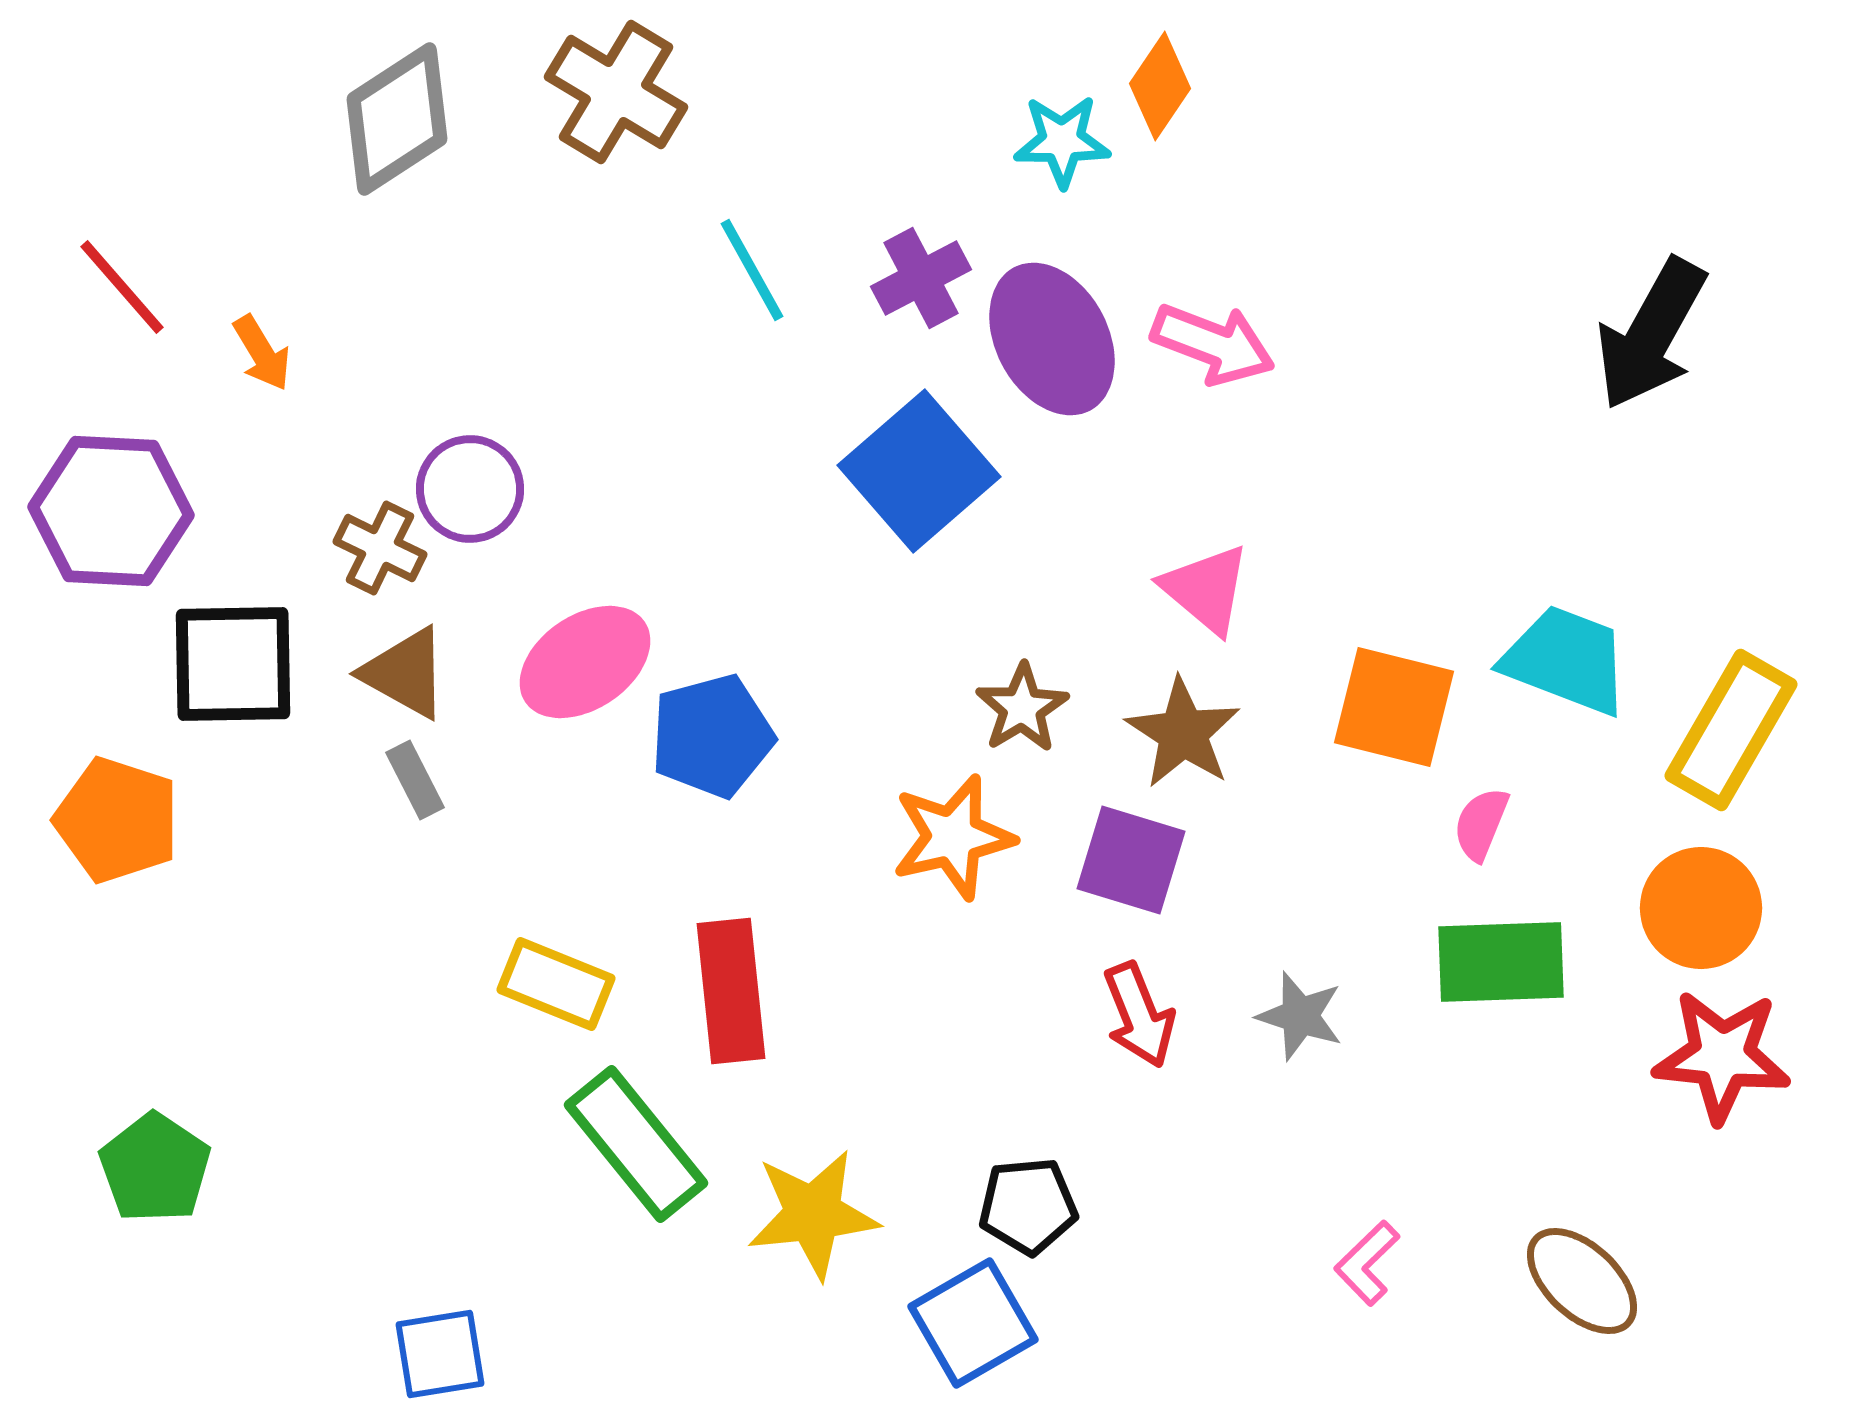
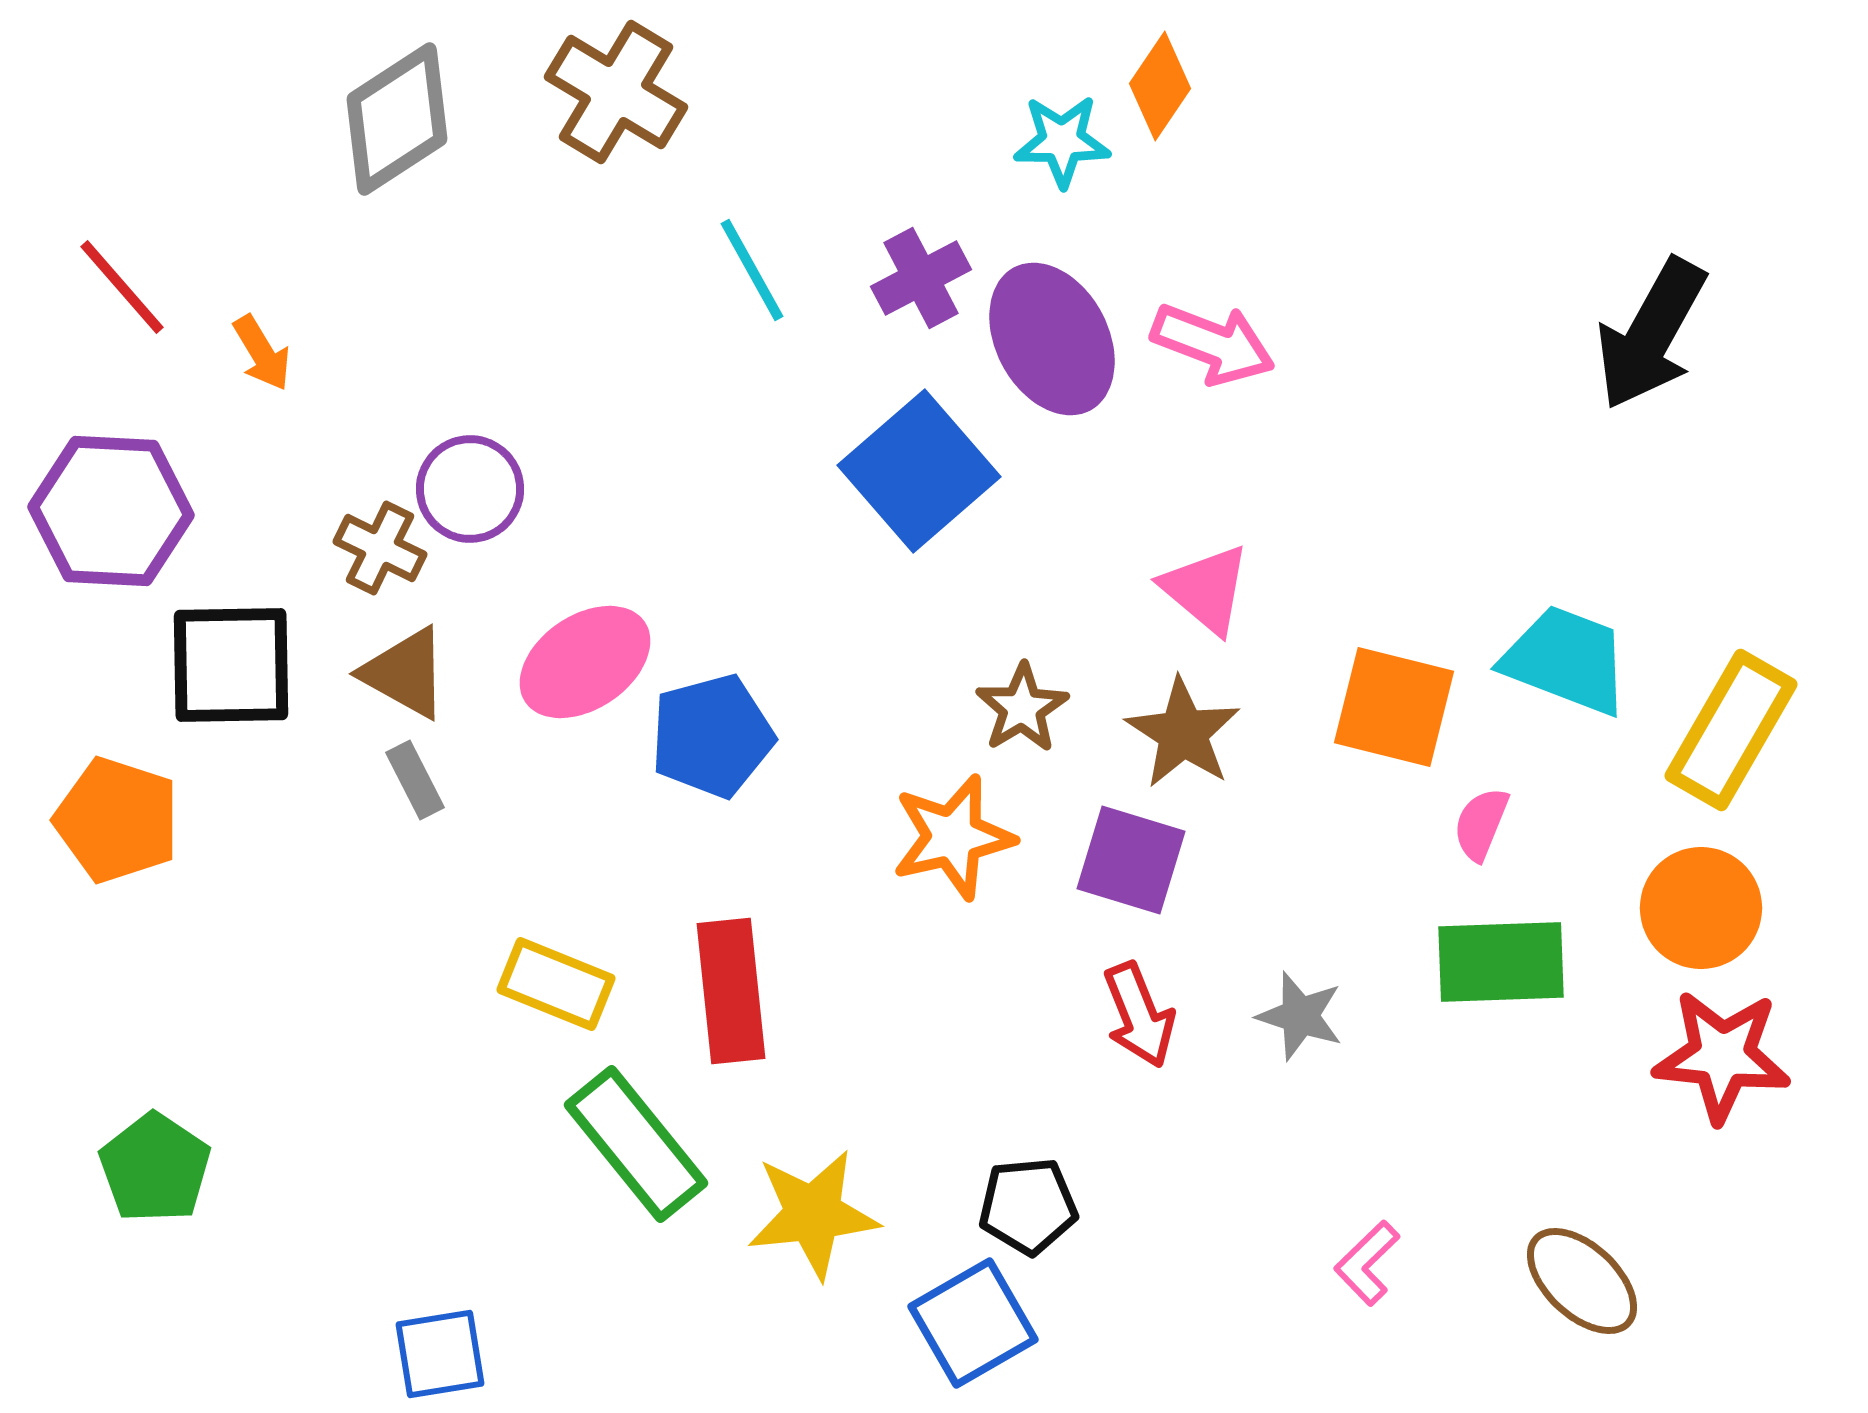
black square at (233, 664): moved 2 px left, 1 px down
